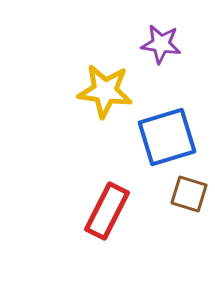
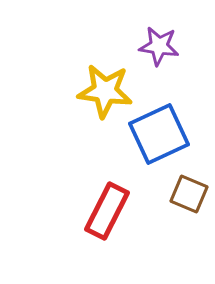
purple star: moved 2 px left, 2 px down
blue square: moved 8 px left, 3 px up; rotated 8 degrees counterclockwise
brown square: rotated 6 degrees clockwise
